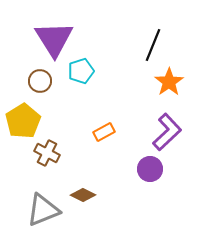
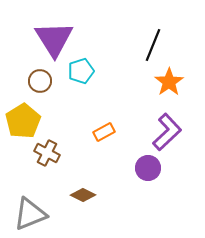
purple circle: moved 2 px left, 1 px up
gray triangle: moved 13 px left, 4 px down
